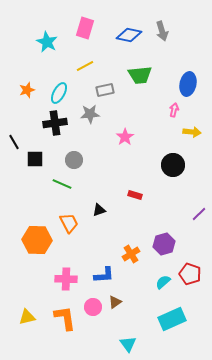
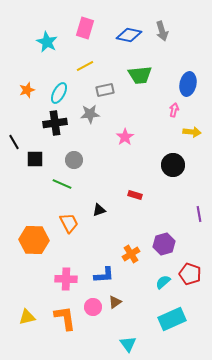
purple line: rotated 56 degrees counterclockwise
orange hexagon: moved 3 px left
